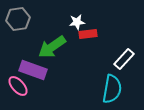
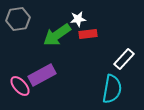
white star: moved 1 px right, 3 px up
green arrow: moved 5 px right, 12 px up
purple rectangle: moved 9 px right, 5 px down; rotated 48 degrees counterclockwise
pink ellipse: moved 2 px right
